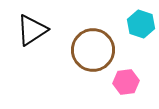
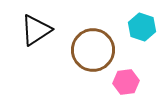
cyan hexagon: moved 1 px right, 3 px down
black triangle: moved 4 px right
